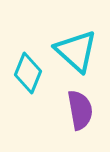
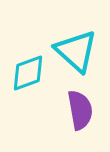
cyan diamond: rotated 48 degrees clockwise
